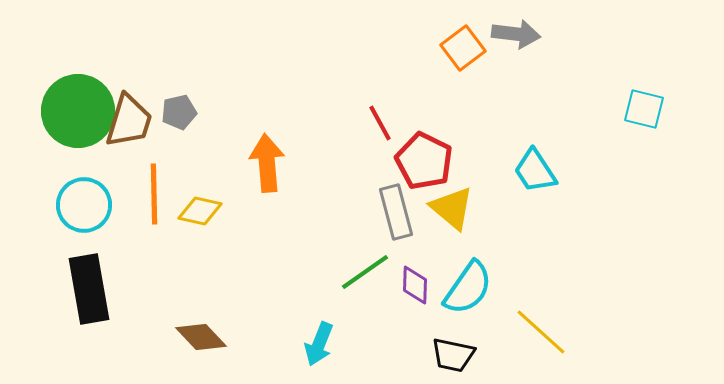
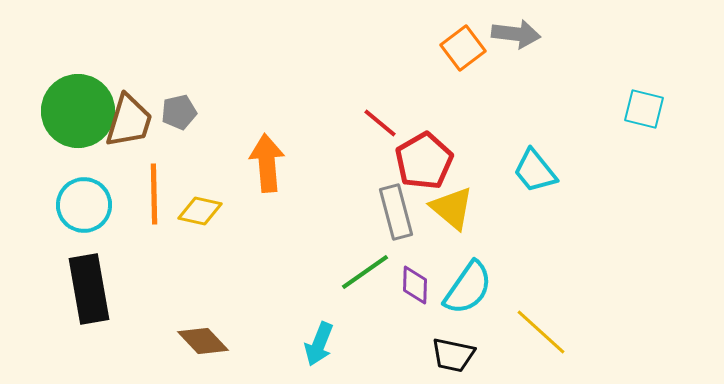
red line: rotated 21 degrees counterclockwise
red pentagon: rotated 16 degrees clockwise
cyan trapezoid: rotated 6 degrees counterclockwise
brown diamond: moved 2 px right, 4 px down
